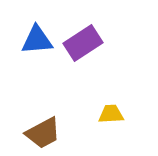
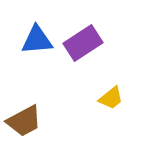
yellow trapezoid: moved 16 px up; rotated 144 degrees clockwise
brown trapezoid: moved 19 px left, 12 px up
